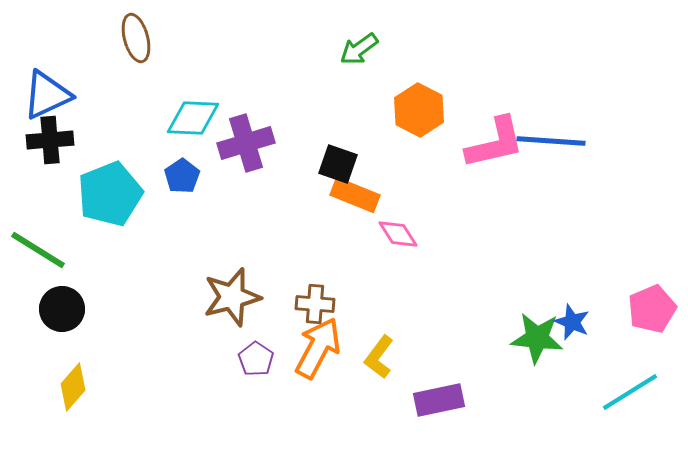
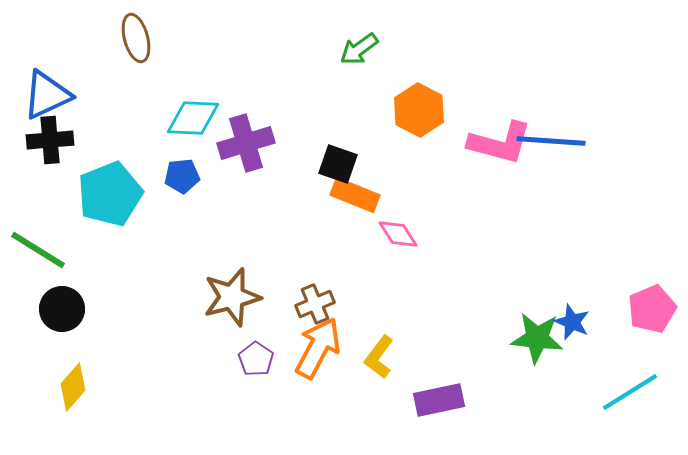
pink L-shape: moved 5 px right; rotated 28 degrees clockwise
blue pentagon: rotated 28 degrees clockwise
brown cross: rotated 27 degrees counterclockwise
